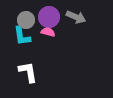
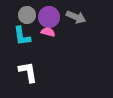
gray circle: moved 1 px right, 5 px up
